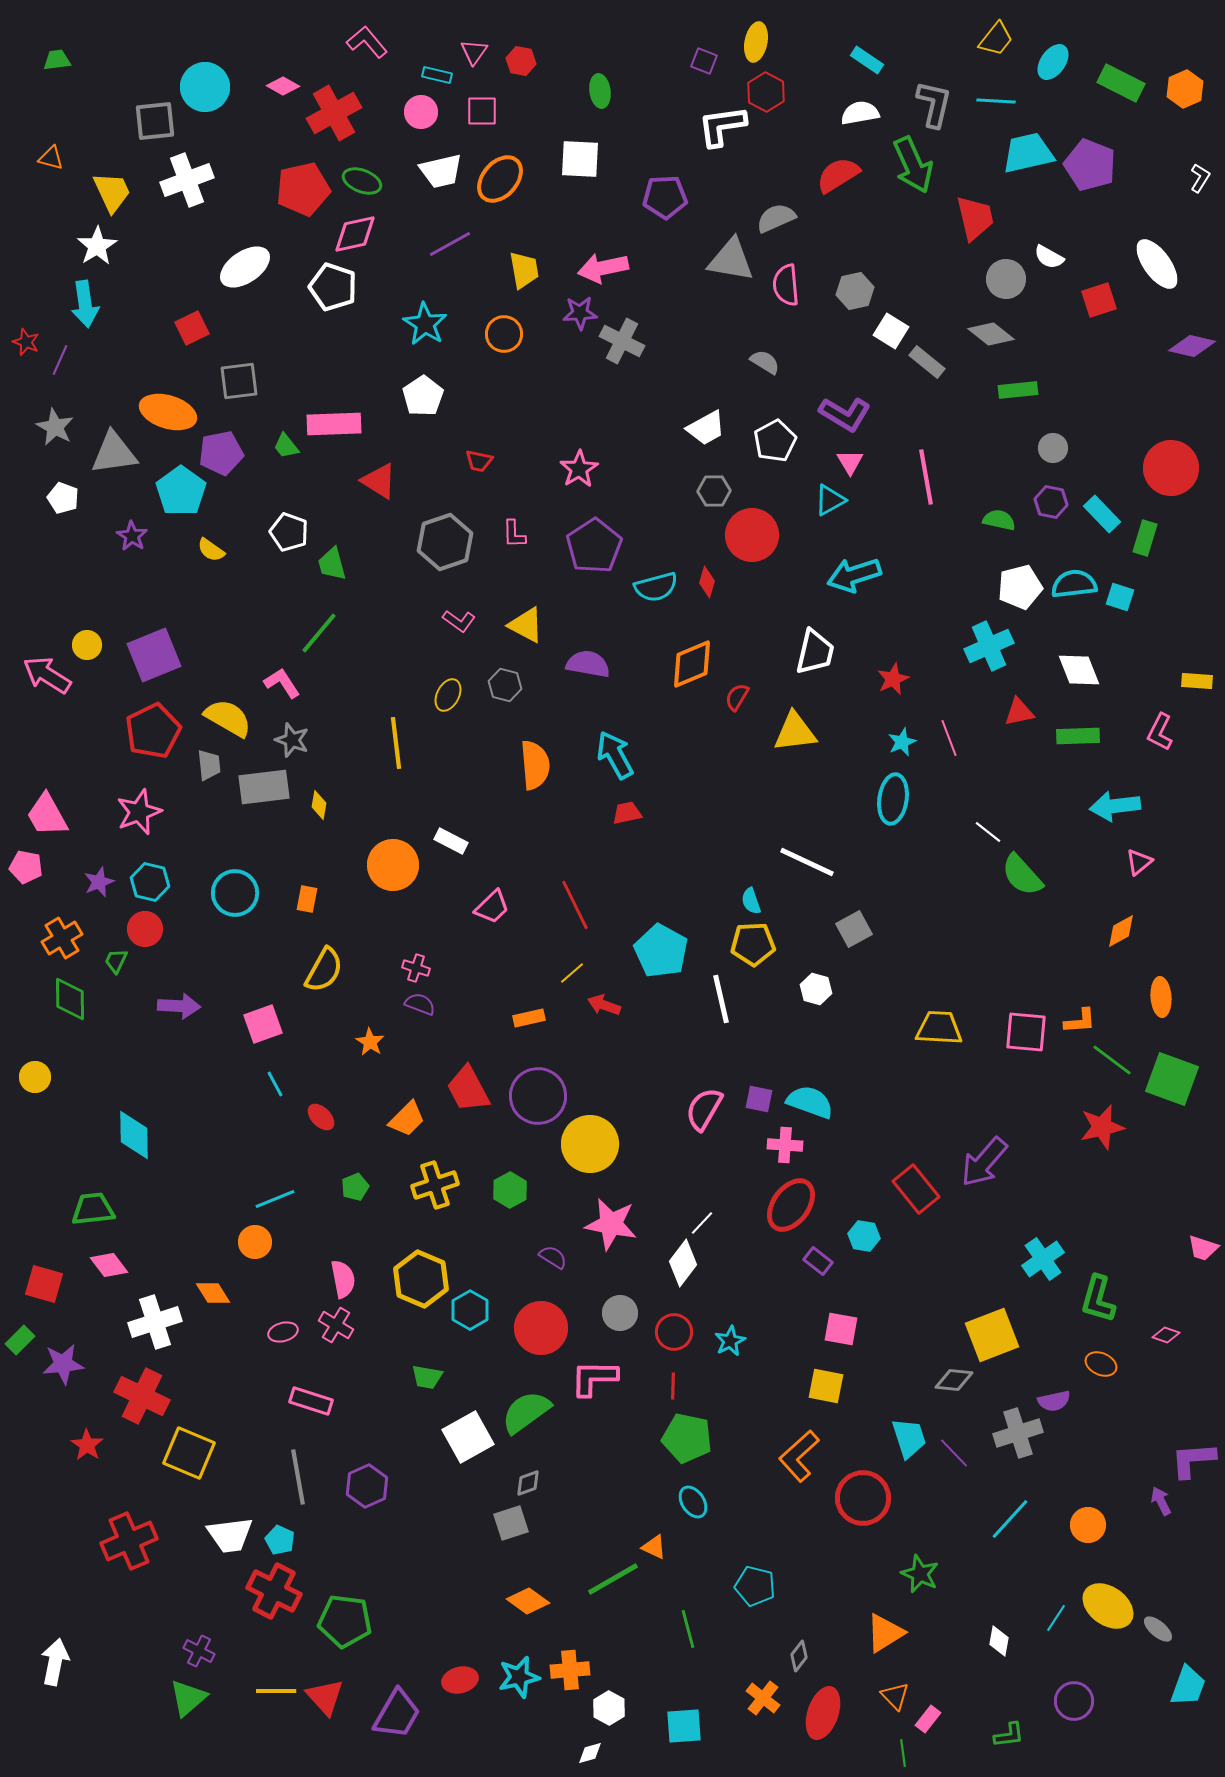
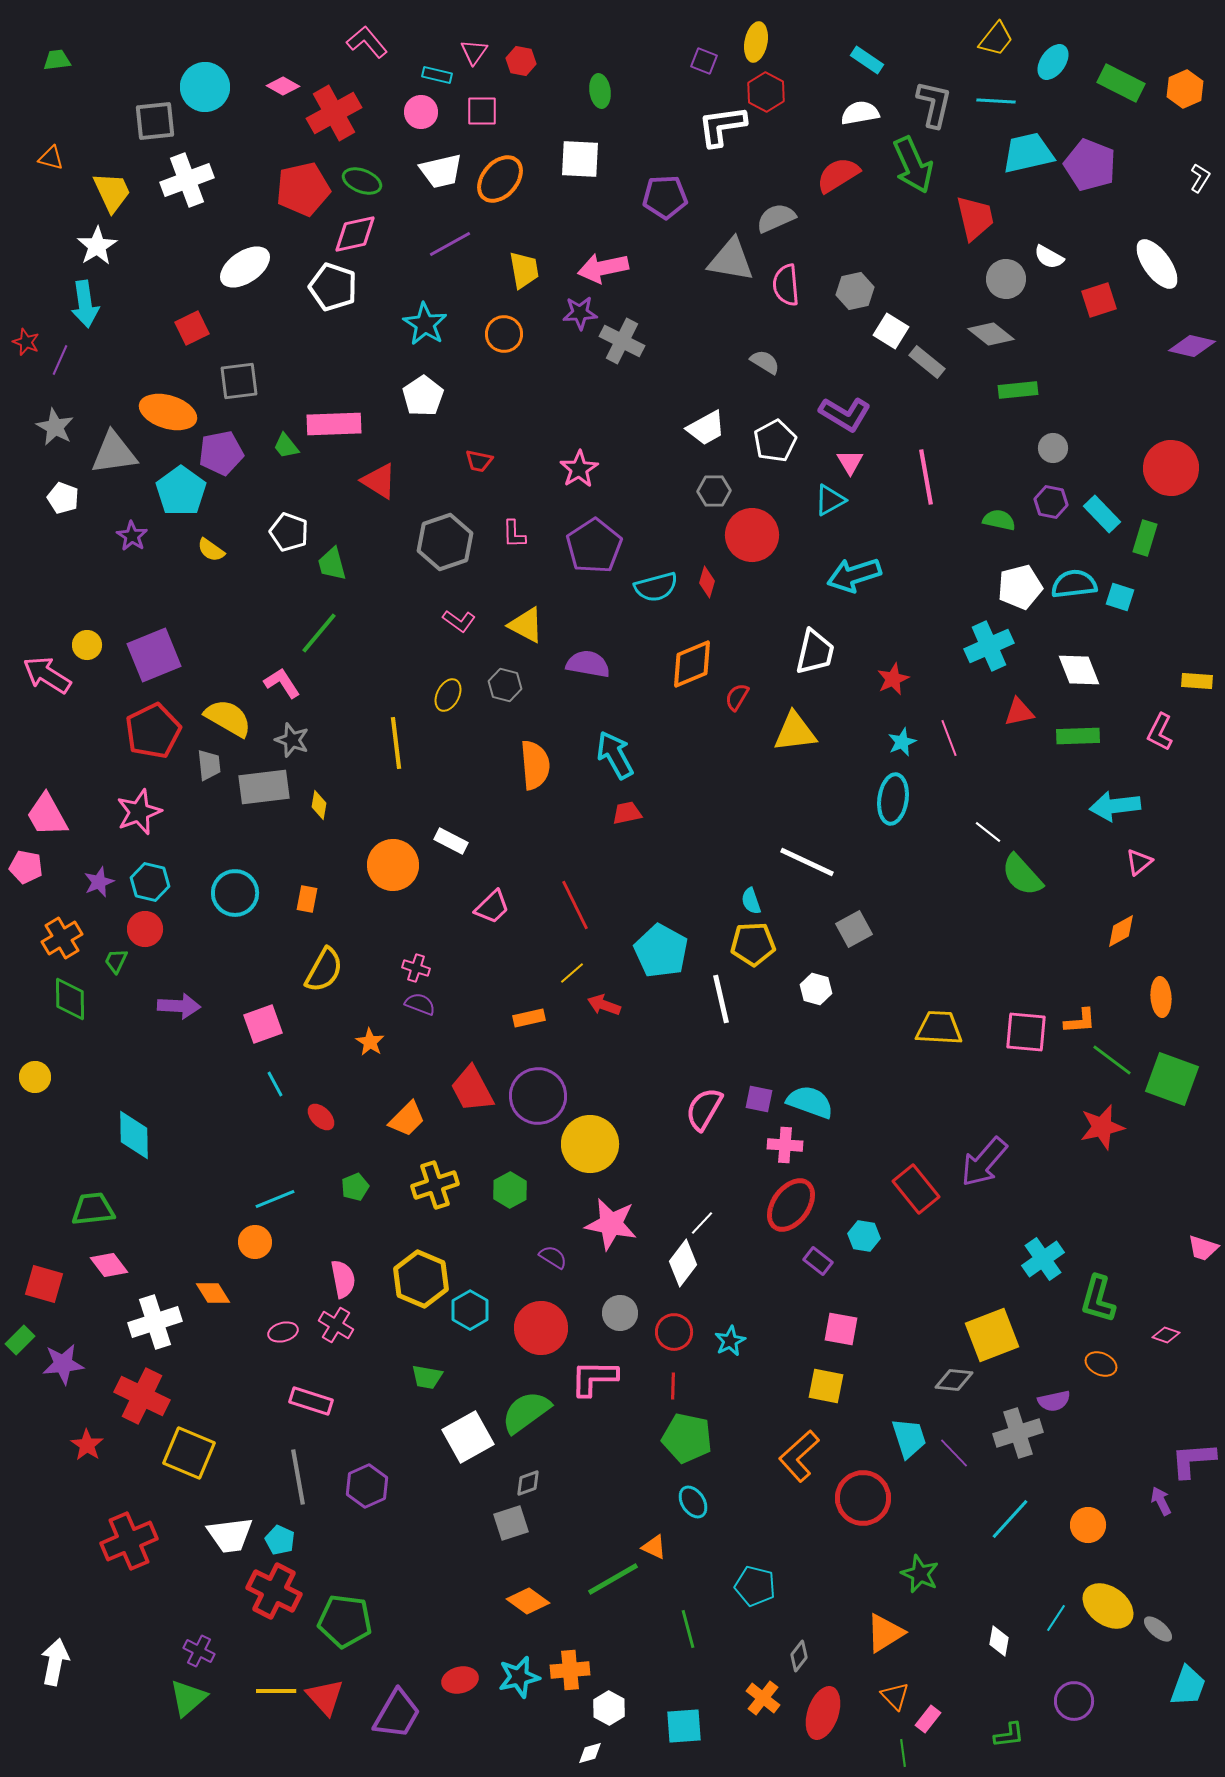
red trapezoid at (468, 1089): moved 4 px right
